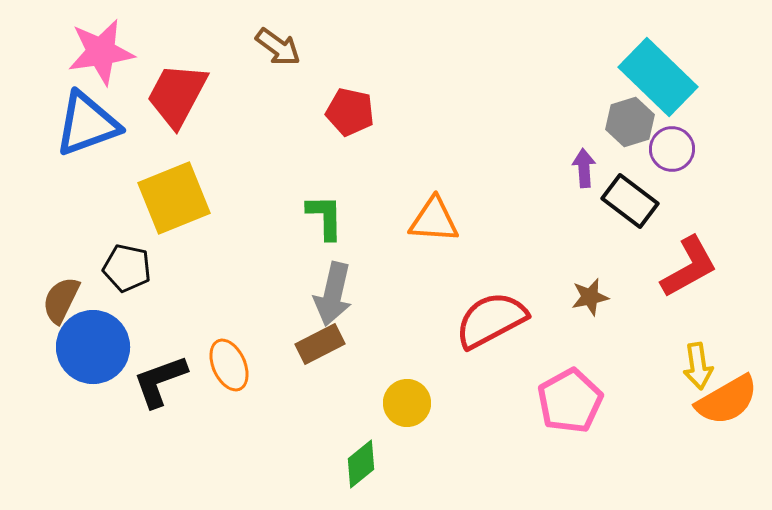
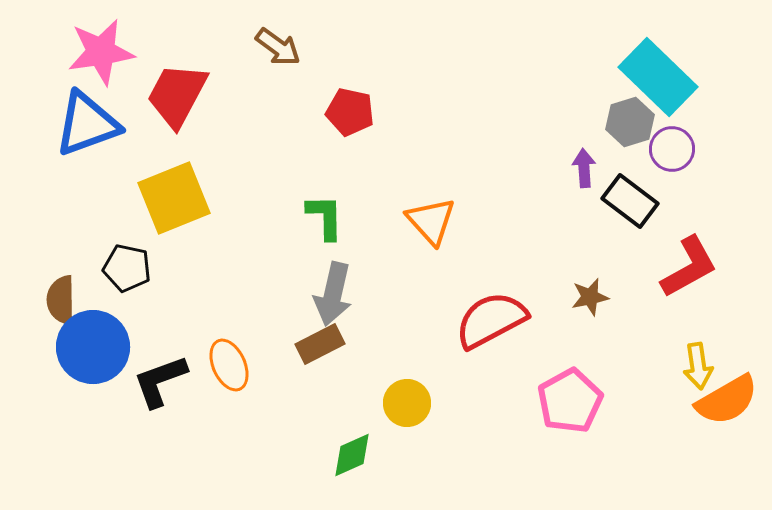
orange triangle: moved 3 px left, 1 px down; rotated 44 degrees clockwise
brown semicircle: rotated 27 degrees counterclockwise
green diamond: moved 9 px left, 9 px up; rotated 15 degrees clockwise
